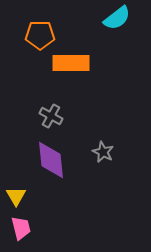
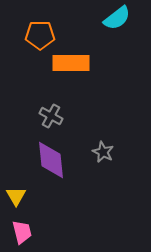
pink trapezoid: moved 1 px right, 4 px down
